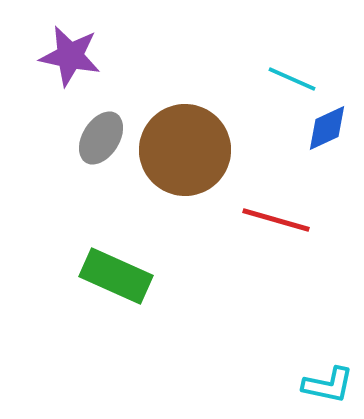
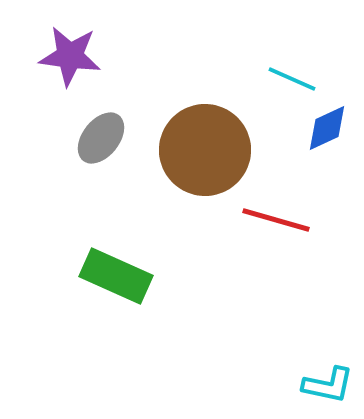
purple star: rotated 4 degrees counterclockwise
gray ellipse: rotated 6 degrees clockwise
brown circle: moved 20 px right
